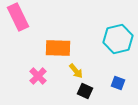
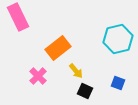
orange rectangle: rotated 40 degrees counterclockwise
